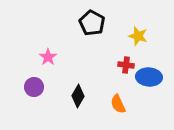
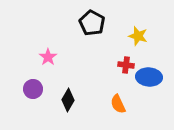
purple circle: moved 1 px left, 2 px down
black diamond: moved 10 px left, 4 px down
